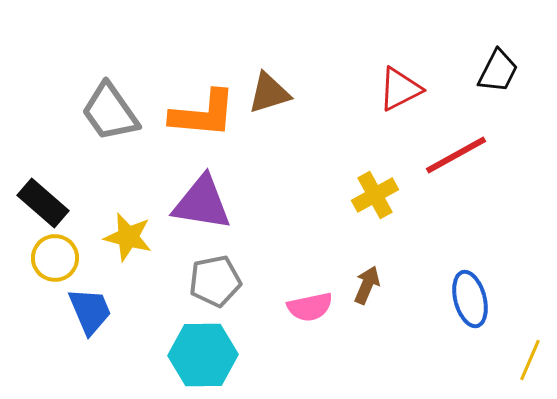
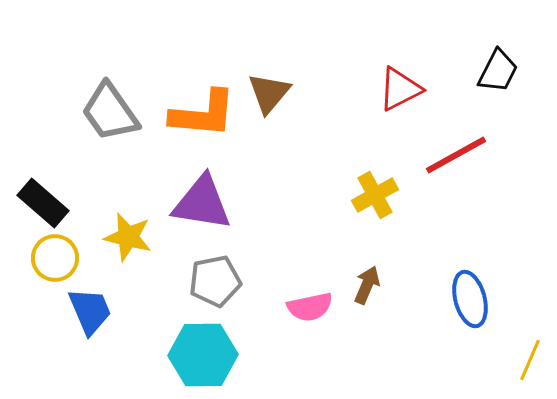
brown triangle: rotated 33 degrees counterclockwise
